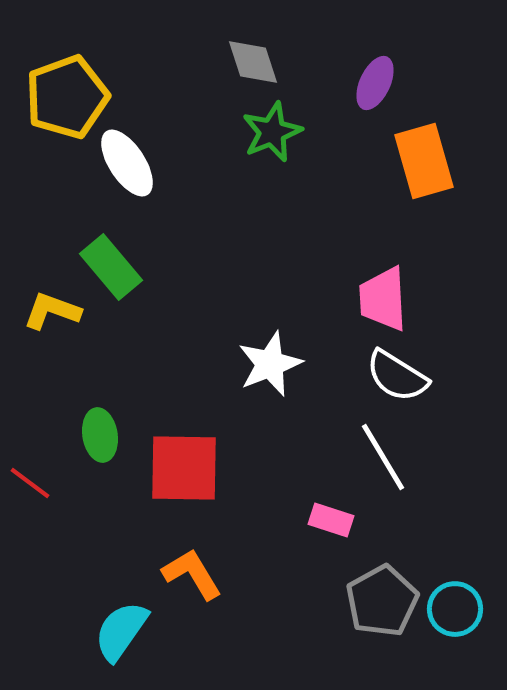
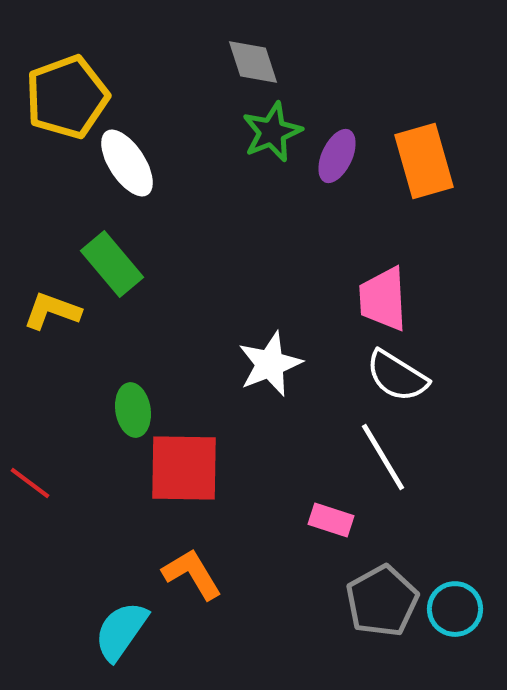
purple ellipse: moved 38 px left, 73 px down
green rectangle: moved 1 px right, 3 px up
green ellipse: moved 33 px right, 25 px up
